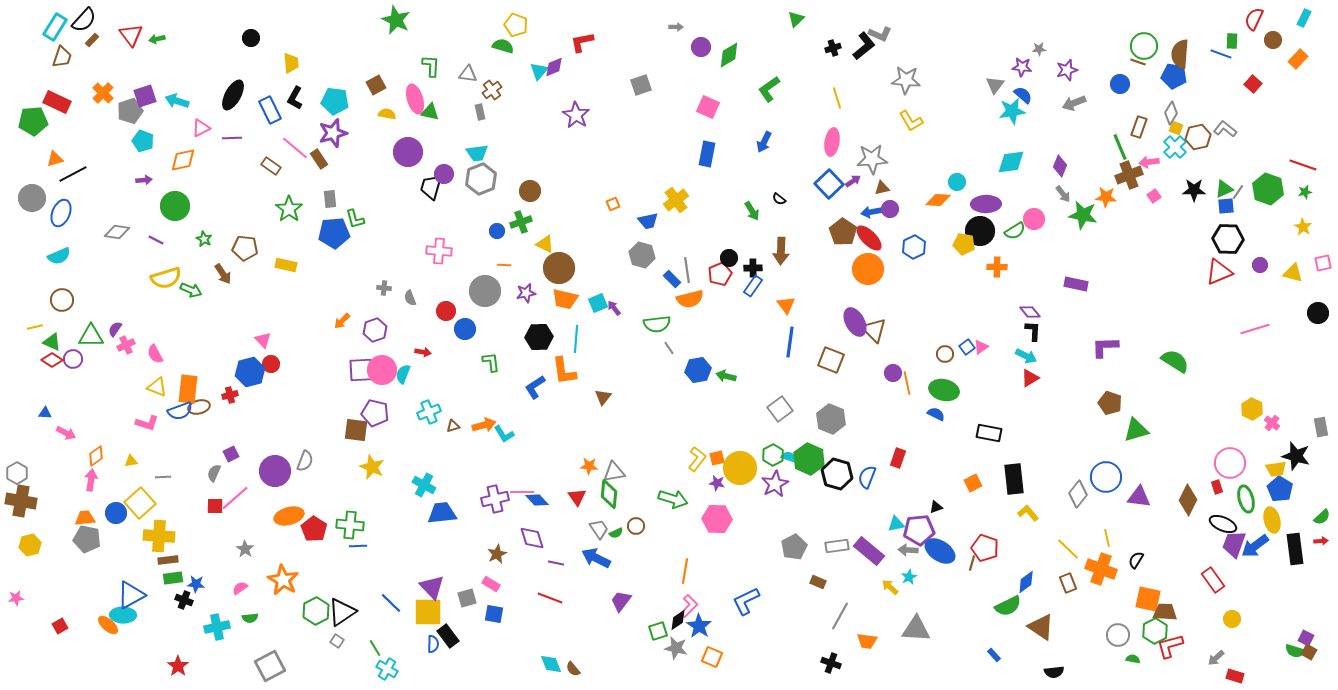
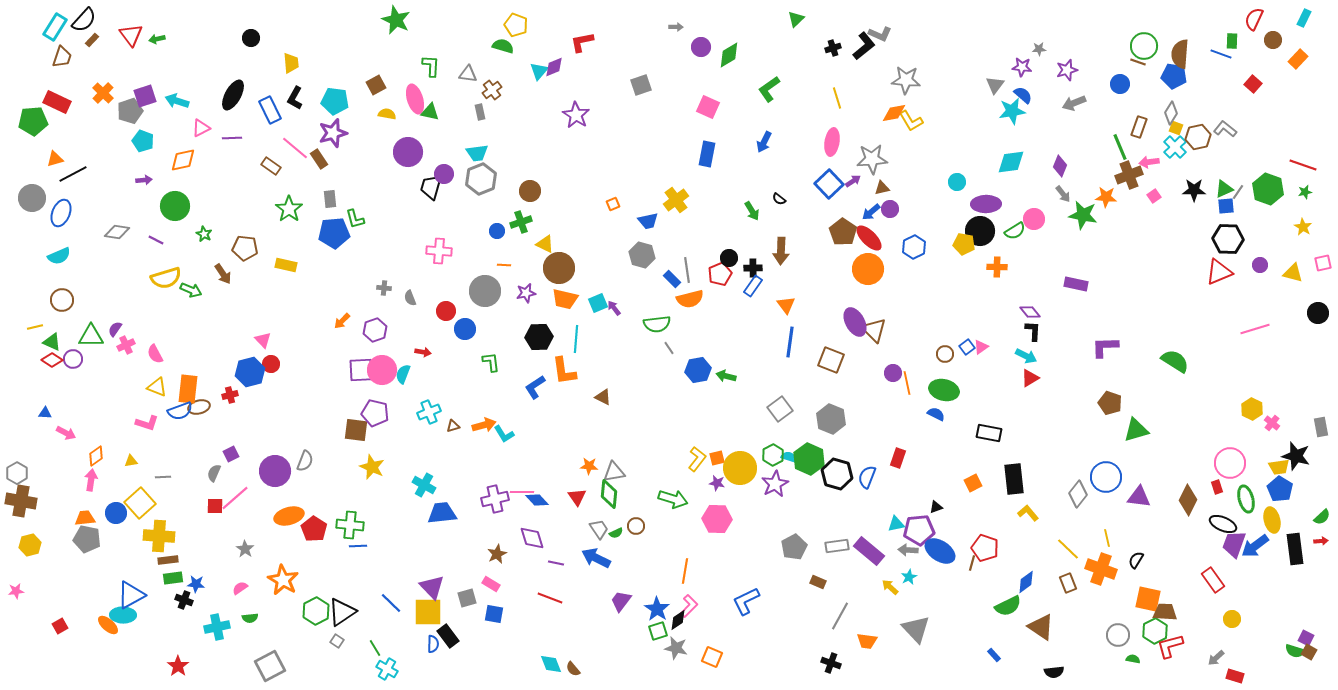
orange diamond at (938, 200): moved 44 px left, 87 px up; rotated 15 degrees counterclockwise
blue arrow at (871, 212): rotated 30 degrees counterclockwise
green star at (204, 239): moved 5 px up
brown triangle at (603, 397): rotated 42 degrees counterclockwise
yellow trapezoid at (1276, 469): moved 3 px right, 2 px up
pink star at (16, 598): moved 7 px up
blue star at (699, 626): moved 42 px left, 17 px up
gray triangle at (916, 629): rotated 44 degrees clockwise
